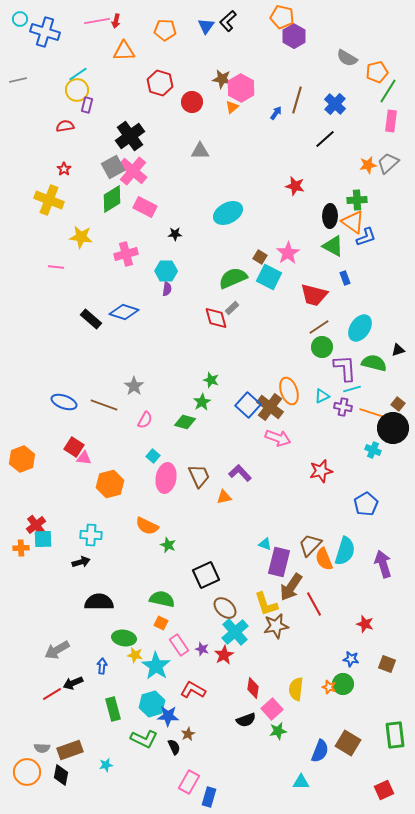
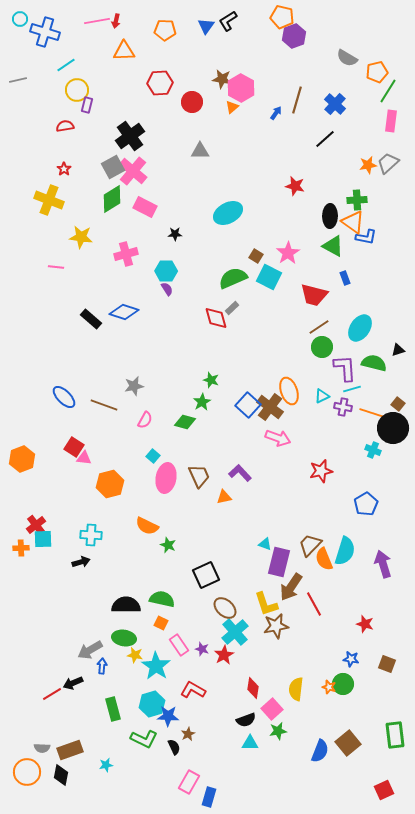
black L-shape at (228, 21): rotated 10 degrees clockwise
purple hexagon at (294, 36): rotated 10 degrees clockwise
cyan line at (78, 74): moved 12 px left, 9 px up
red hexagon at (160, 83): rotated 20 degrees counterclockwise
blue L-shape at (366, 237): rotated 30 degrees clockwise
brown square at (260, 257): moved 4 px left, 1 px up
purple semicircle at (167, 289): rotated 40 degrees counterclockwise
gray star at (134, 386): rotated 24 degrees clockwise
blue ellipse at (64, 402): moved 5 px up; rotated 25 degrees clockwise
black semicircle at (99, 602): moved 27 px right, 3 px down
gray arrow at (57, 650): moved 33 px right
brown square at (348, 743): rotated 20 degrees clockwise
cyan triangle at (301, 782): moved 51 px left, 39 px up
